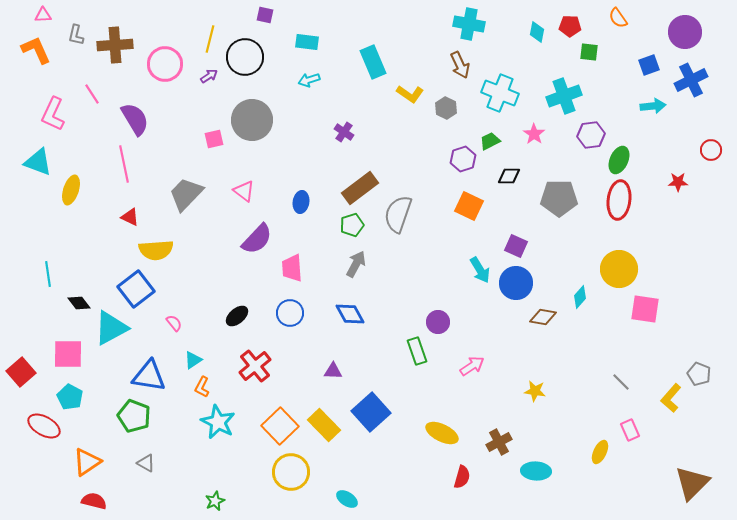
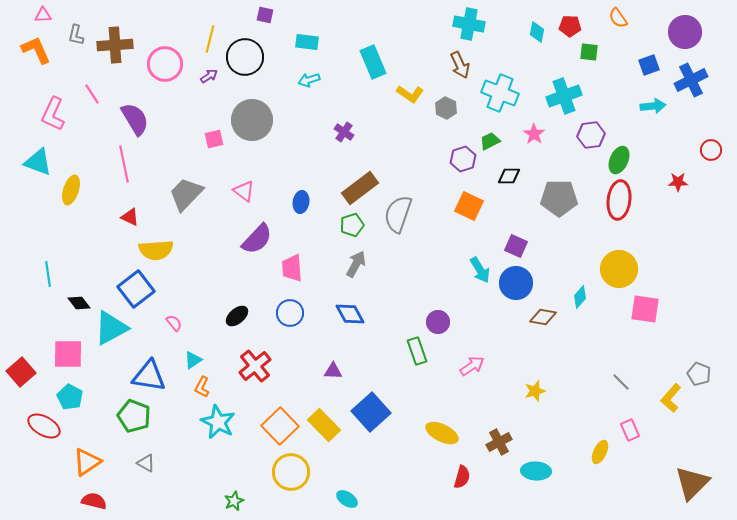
yellow star at (535, 391): rotated 25 degrees counterclockwise
green star at (215, 501): moved 19 px right
